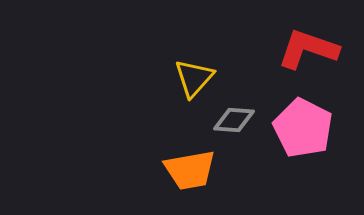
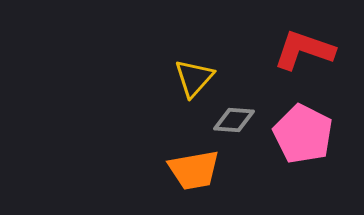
red L-shape: moved 4 px left, 1 px down
pink pentagon: moved 6 px down
orange trapezoid: moved 4 px right
